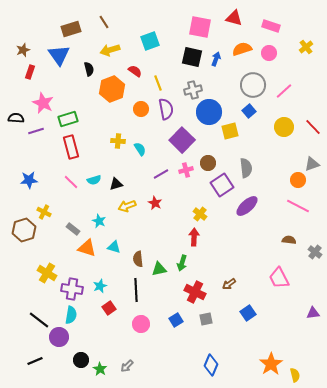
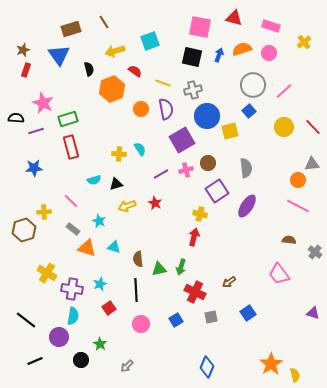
yellow cross at (306, 47): moved 2 px left, 5 px up
yellow arrow at (110, 50): moved 5 px right, 1 px down
blue arrow at (216, 59): moved 3 px right, 4 px up
red rectangle at (30, 72): moved 4 px left, 2 px up
yellow line at (158, 83): moved 5 px right; rotated 49 degrees counterclockwise
blue circle at (209, 112): moved 2 px left, 4 px down
purple square at (182, 140): rotated 15 degrees clockwise
yellow cross at (118, 141): moved 1 px right, 13 px down
gray triangle at (312, 164): rotated 14 degrees clockwise
blue star at (29, 180): moved 5 px right, 12 px up
pink line at (71, 182): moved 19 px down
purple square at (222, 185): moved 5 px left, 6 px down
purple ellipse at (247, 206): rotated 15 degrees counterclockwise
yellow cross at (44, 212): rotated 32 degrees counterclockwise
yellow cross at (200, 214): rotated 24 degrees counterclockwise
red arrow at (194, 237): rotated 12 degrees clockwise
green arrow at (182, 263): moved 1 px left, 4 px down
pink trapezoid at (279, 278): moved 4 px up; rotated 10 degrees counterclockwise
brown arrow at (229, 284): moved 2 px up
cyan star at (100, 286): moved 2 px up
purple triangle at (313, 313): rotated 24 degrees clockwise
cyan semicircle at (71, 315): moved 2 px right, 1 px down
gray square at (206, 319): moved 5 px right, 2 px up
black line at (39, 320): moved 13 px left
blue diamond at (211, 365): moved 4 px left, 2 px down
green star at (100, 369): moved 25 px up
